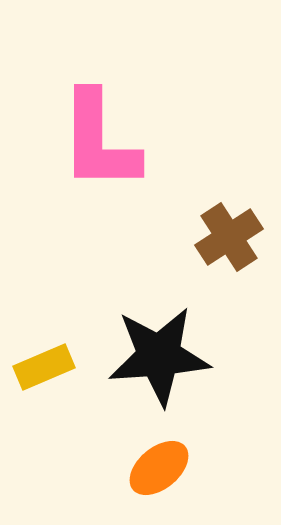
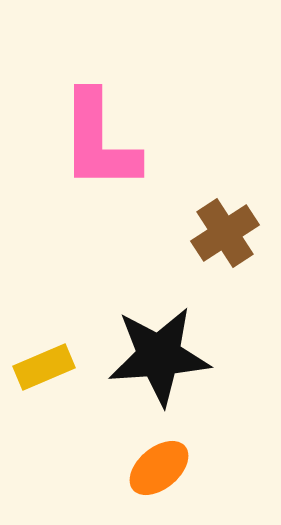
brown cross: moved 4 px left, 4 px up
